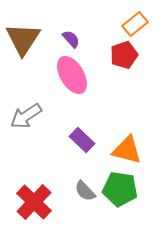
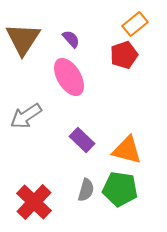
pink ellipse: moved 3 px left, 2 px down
gray semicircle: moved 1 px right, 1 px up; rotated 120 degrees counterclockwise
